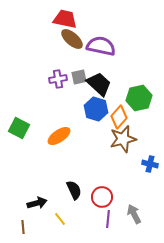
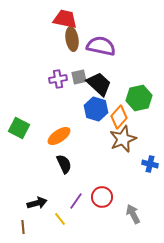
brown ellipse: rotated 40 degrees clockwise
brown star: rotated 8 degrees counterclockwise
black semicircle: moved 10 px left, 26 px up
gray arrow: moved 1 px left
purple line: moved 32 px left, 18 px up; rotated 30 degrees clockwise
